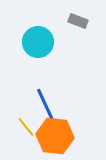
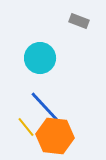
gray rectangle: moved 1 px right
cyan circle: moved 2 px right, 16 px down
blue line: moved 1 px left, 1 px down; rotated 18 degrees counterclockwise
